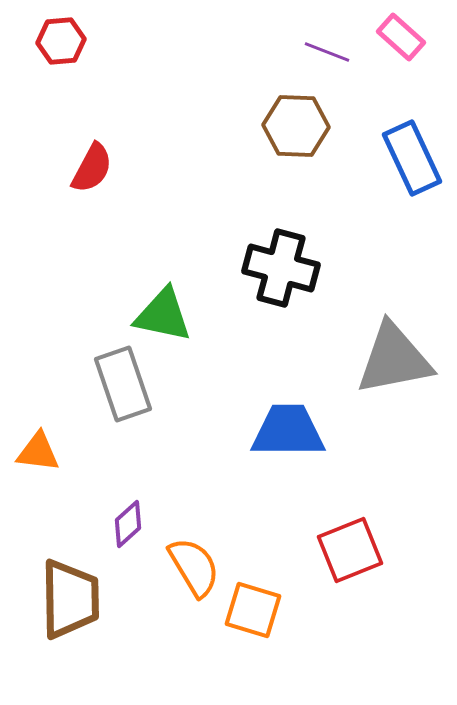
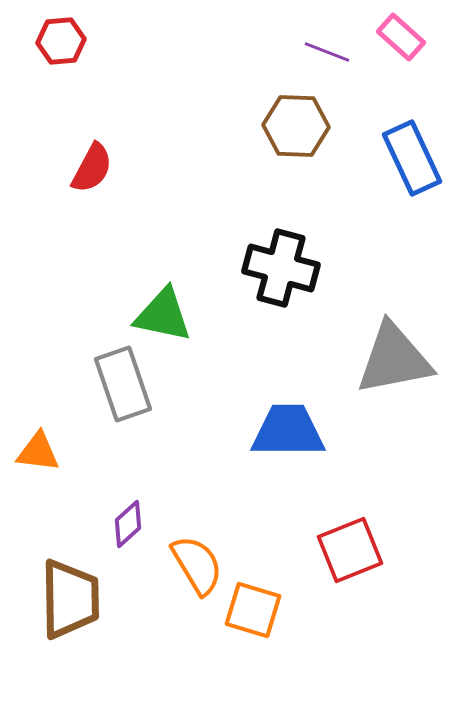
orange semicircle: moved 3 px right, 2 px up
